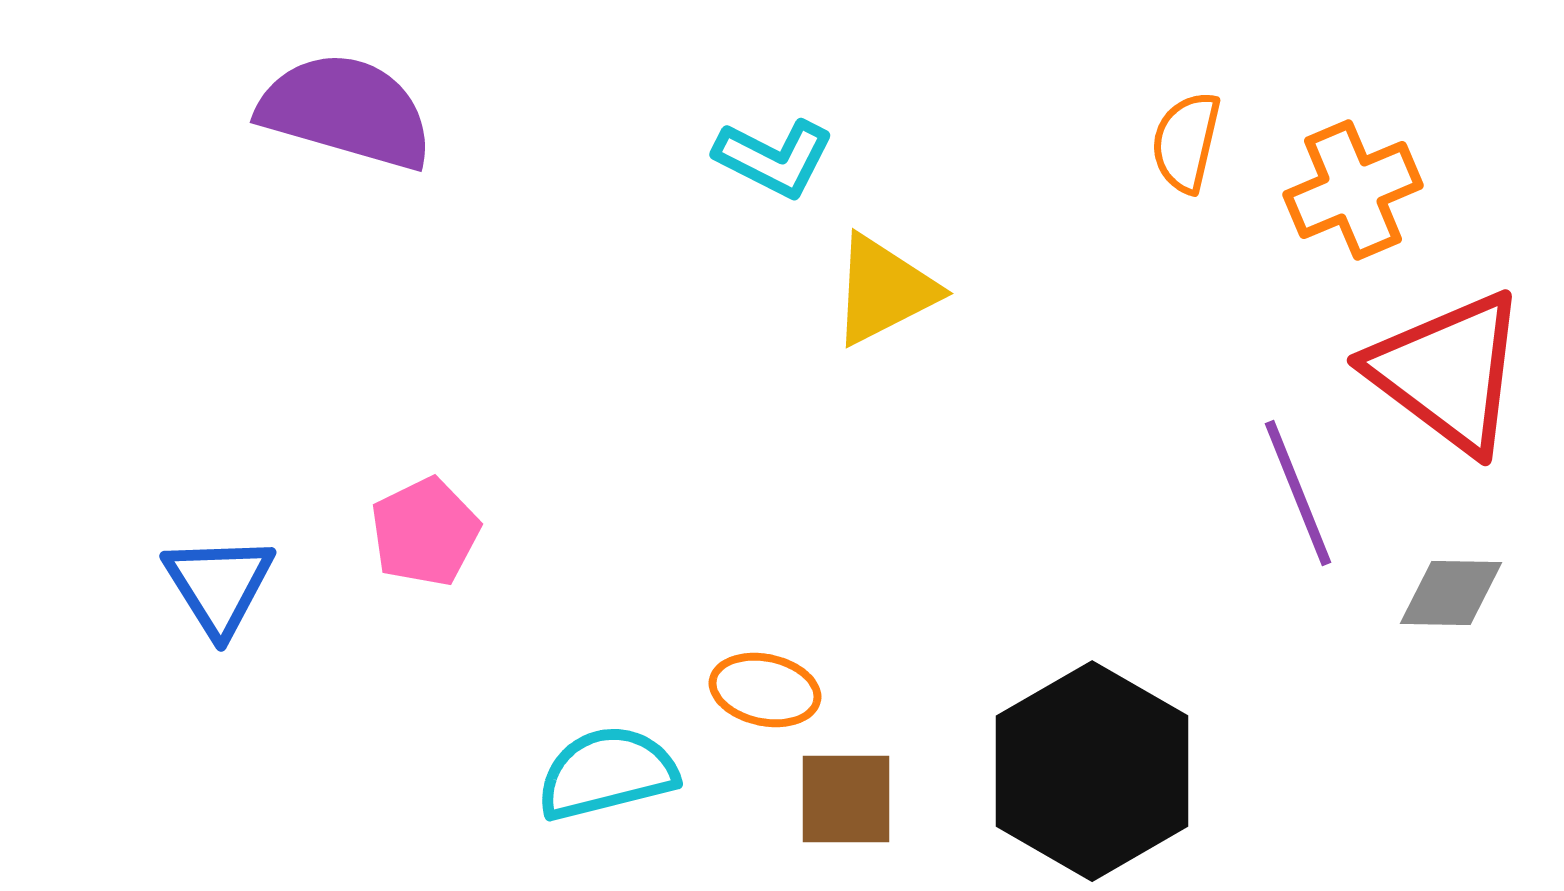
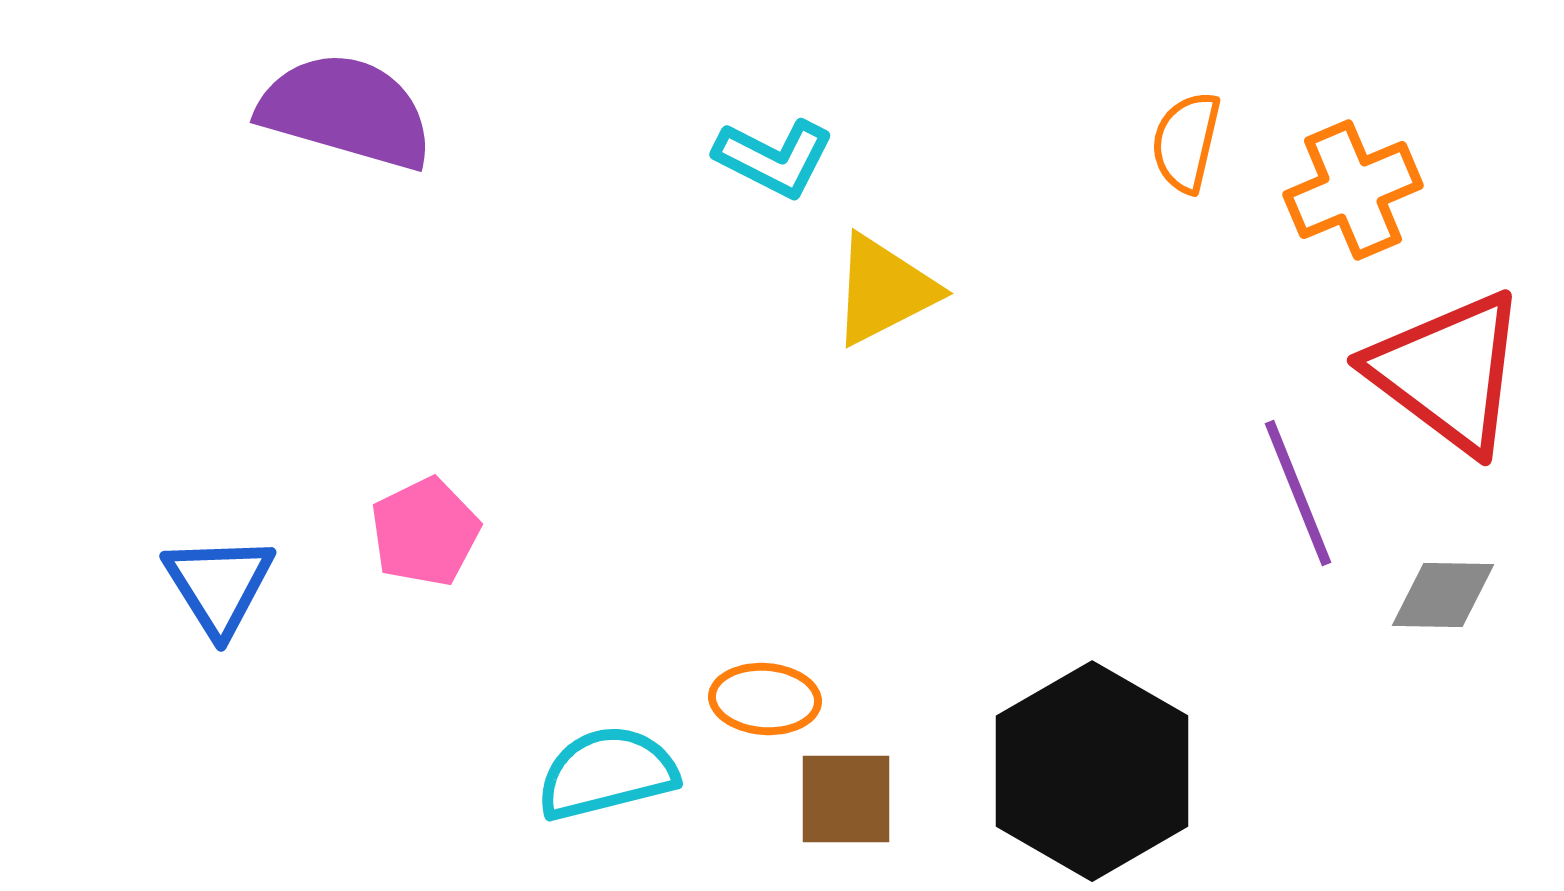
gray diamond: moved 8 px left, 2 px down
orange ellipse: moved 9 px down; rotated 8 degrees counterclockwise
